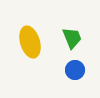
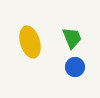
blue circle: moved 3 px up
